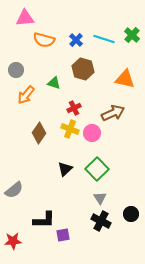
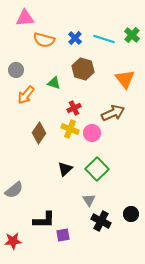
blue cross: moved 1 px left, 2 px up
orange triangle: rotated 40 degrees clockwise
gray triangle: moved 11 px left, 2 px down
